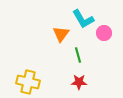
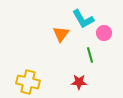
green line: moved 12 px right
